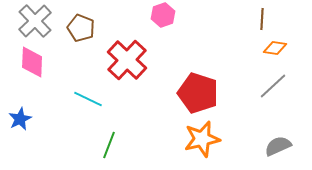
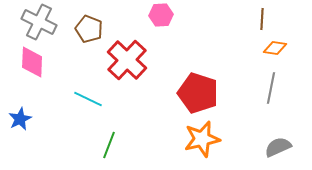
pink hexagon: moved 2 px left; rotated 15 degrees clockwise
gray cross: moved 4 px right, 1 px down; rotated 20 degrees counterclockwise
brown pentagon: moved 8 px right, 1 px down
gray line: moved 2 px left, 2 px down; rotated 36 degrees counterclockwise
gray semicircle: moved 1 px down
